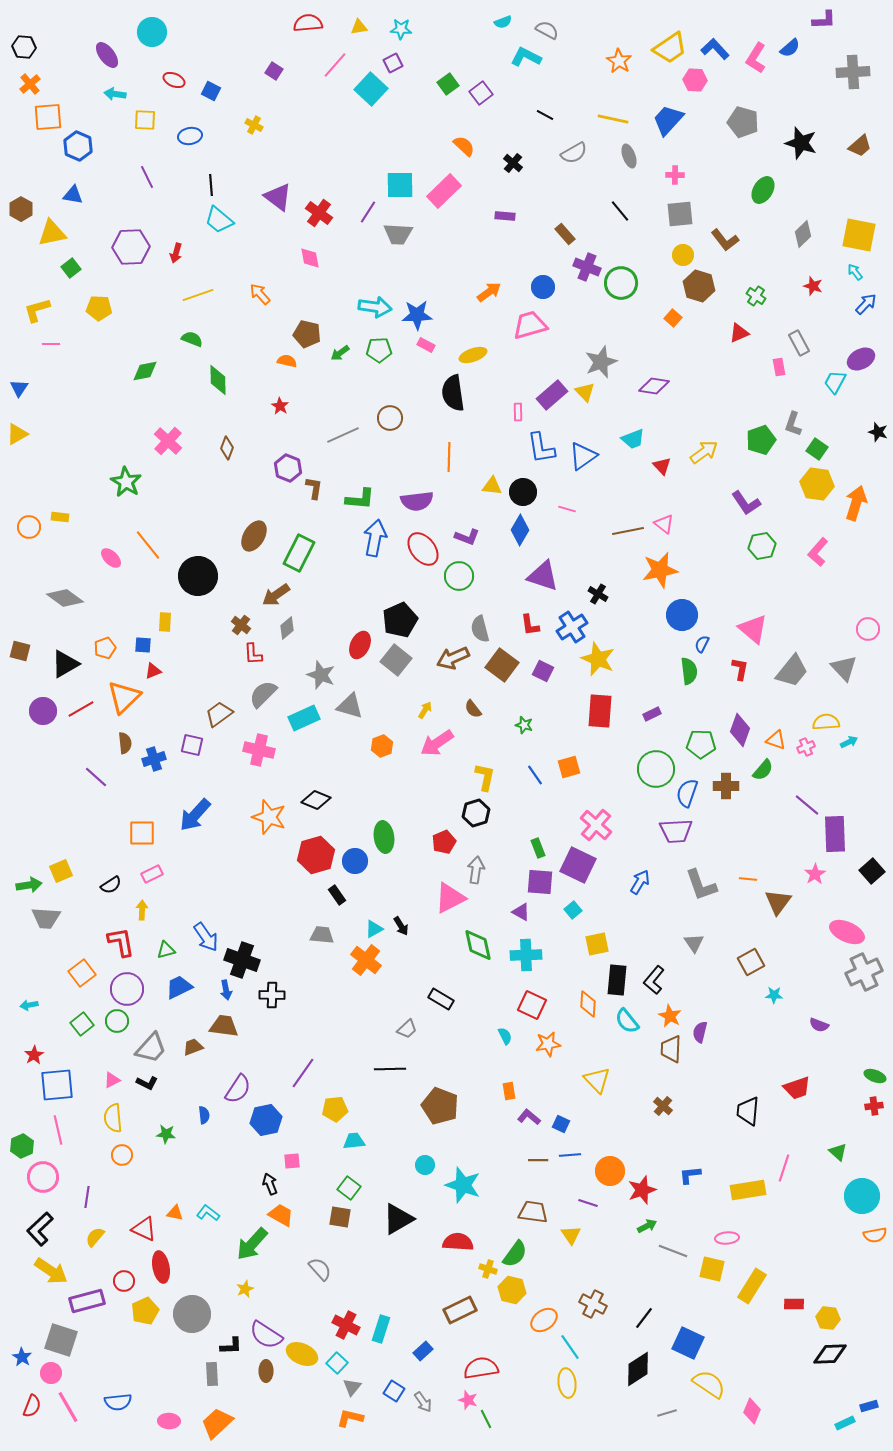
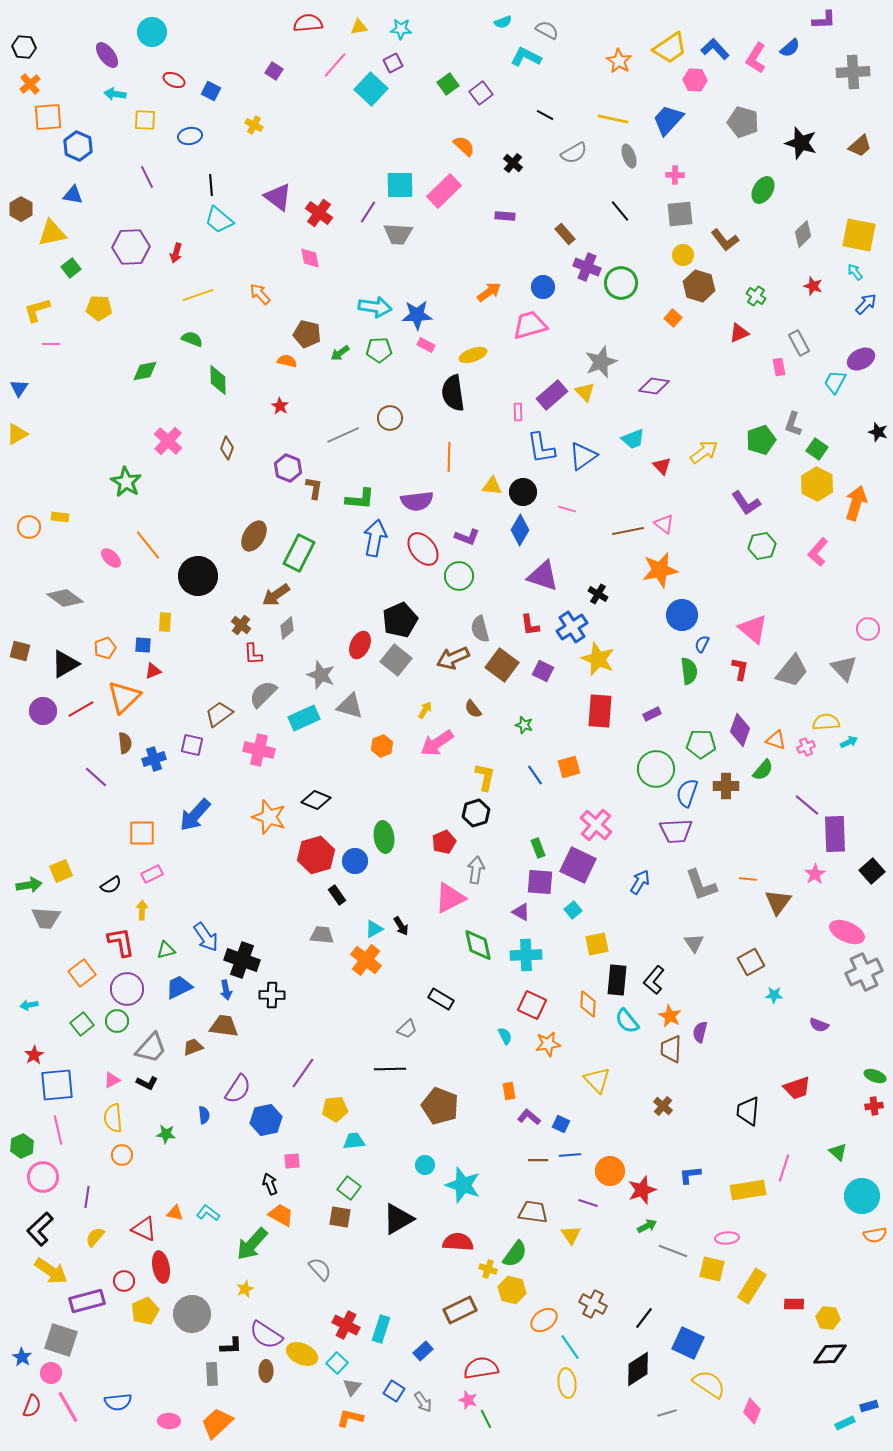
yellow hexagon at (817, 484): rotated 20 degrees clockwise
